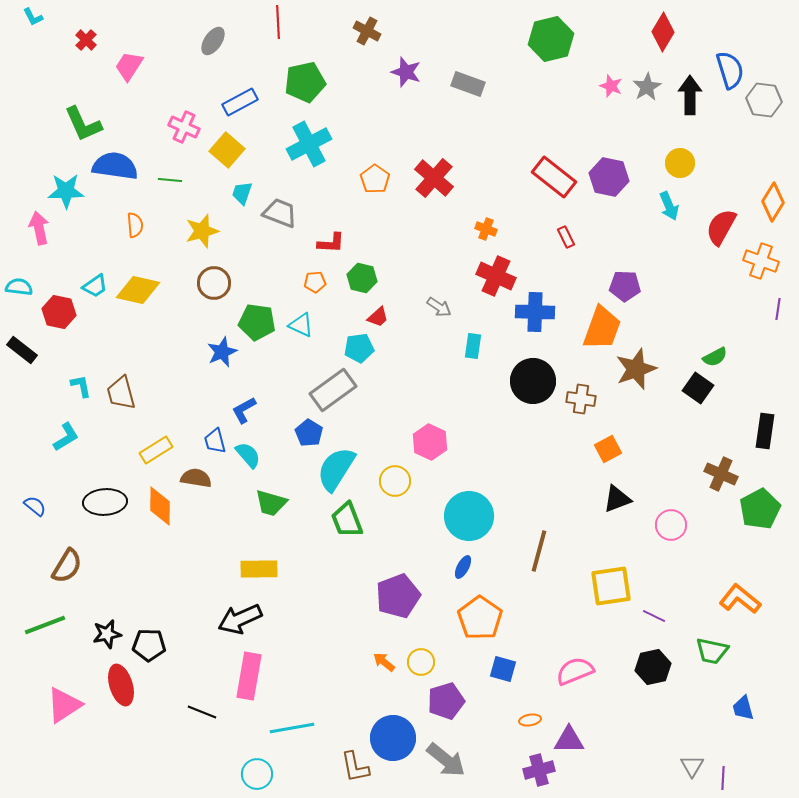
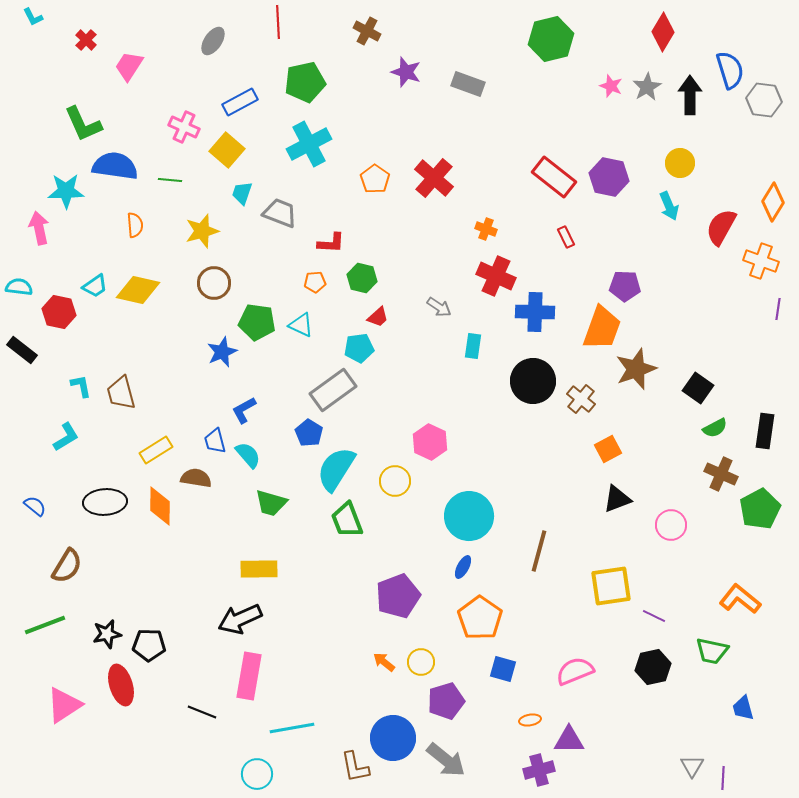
green semicircle at (715, 357): moved 71 px down
brown cross at (581, 399): rotated 32 degrees clockwise
